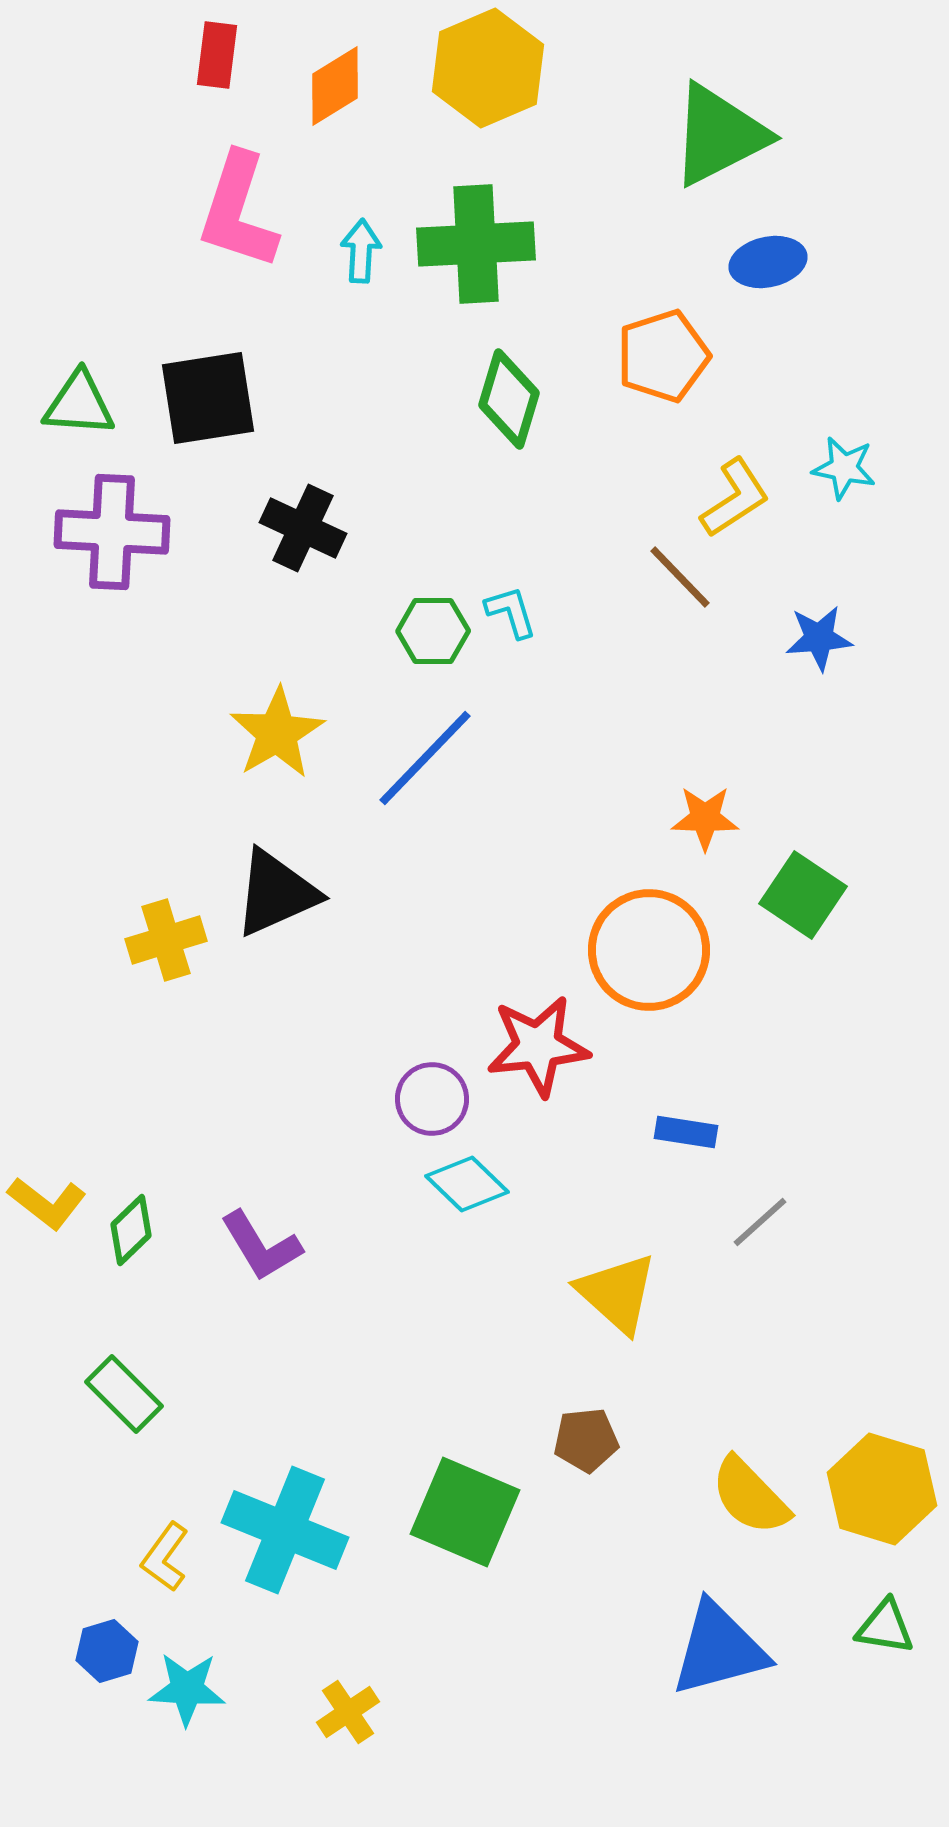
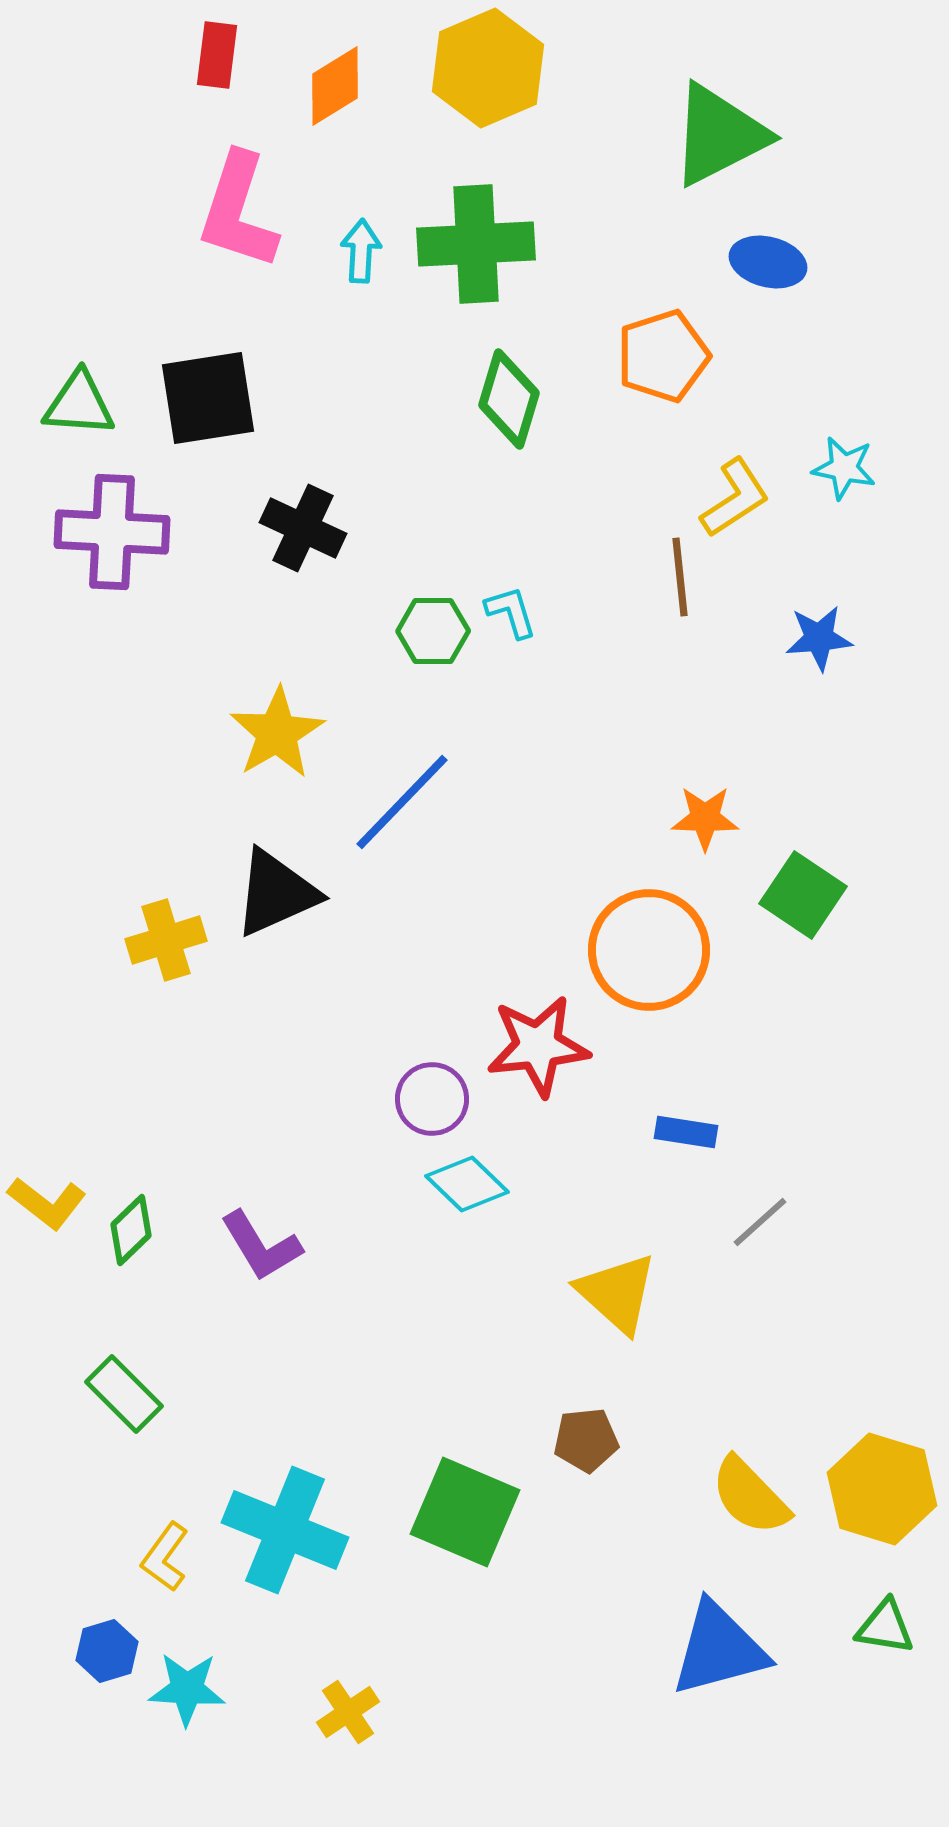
blue ellipse at (768, 262): rotated 26 degrees clockwise
brown line at (680, 577): rotated 38 degrees clockwise
blue line at (425, 758): moved 23 px left, 44 px down
